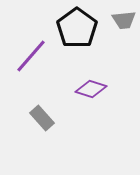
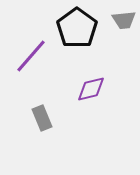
purple diamond: rotated 32 degrees counterclockwise
gray rectangle: rotated 20 degrees clockwise
